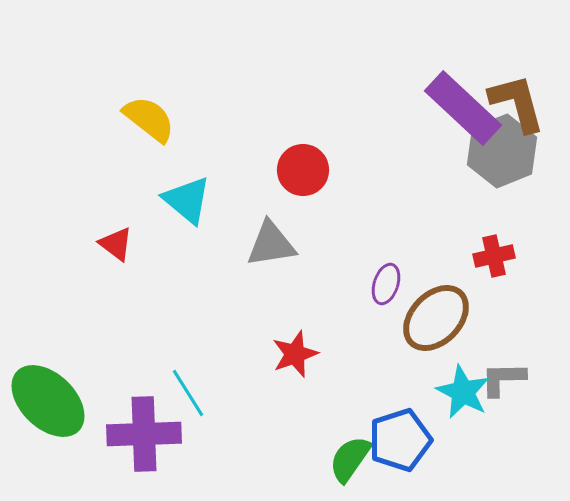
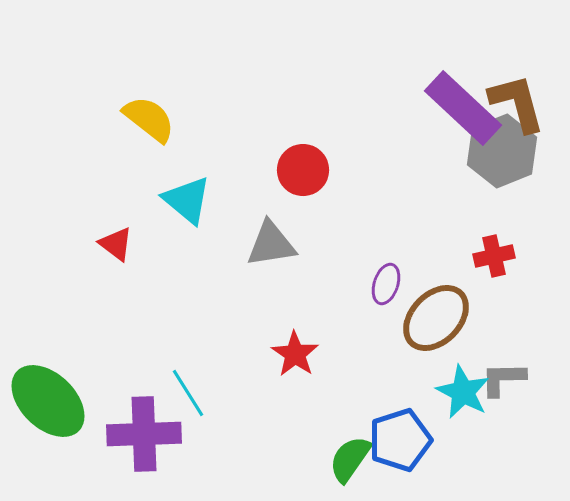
red star: rotated 18 degrees counterclockwise
